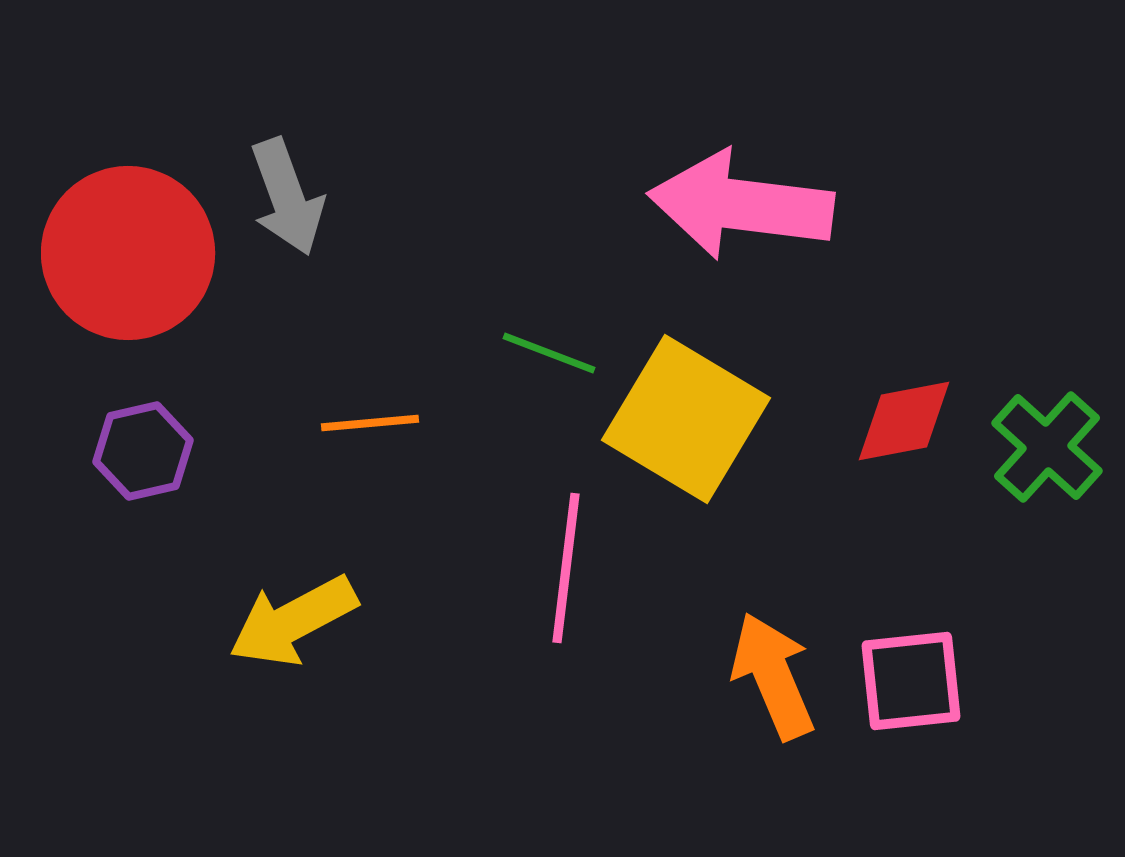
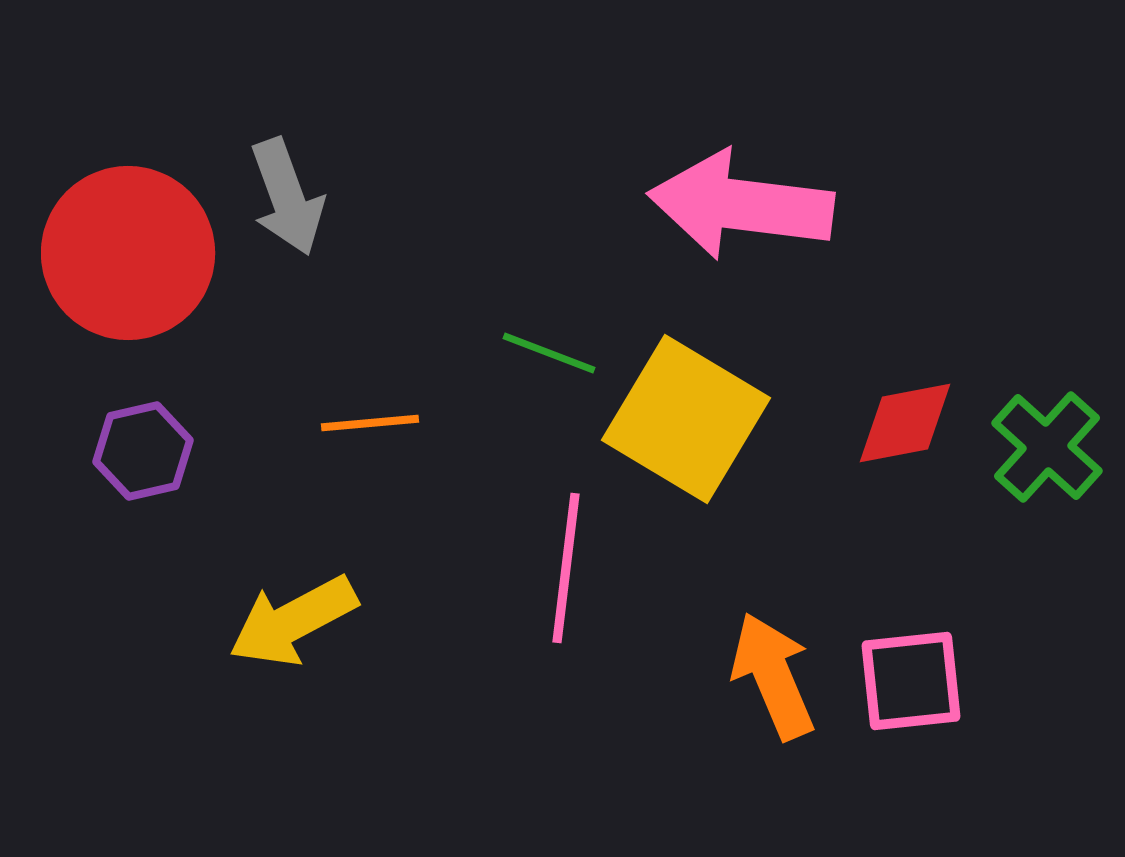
red diamond: moved 1 px right, 2 px down
